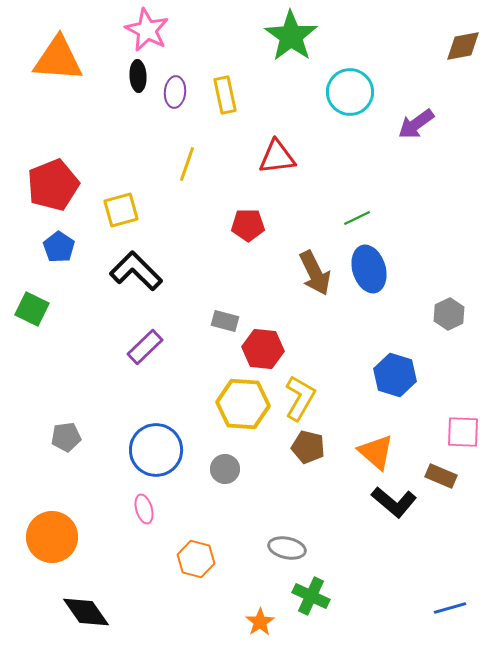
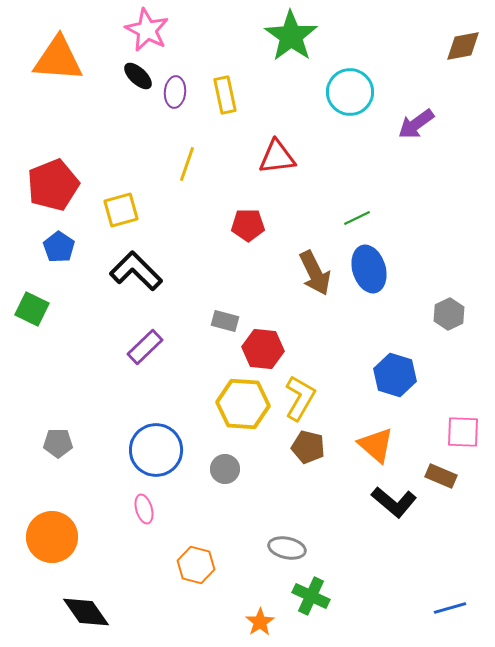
black ellipse at (138, 76): rotated 44 degrees counterclockwise
gray pentagon at (66, 437): moved 8 px left, 6 px down; rotated 8 degrees clockwise
orange triangle at (376, 452): moved 7 px up
orange hexagon at (196, 559): moved 6 px down
